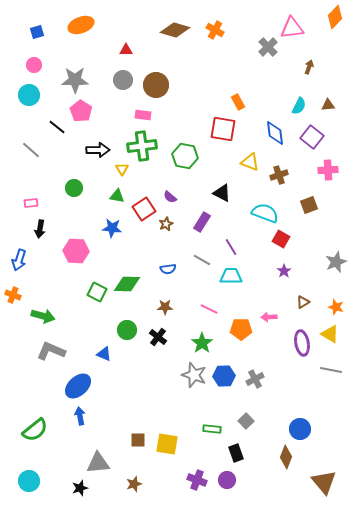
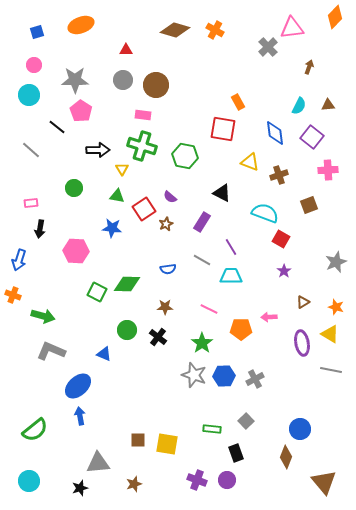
green cross at (142, 146): rotated 24 degrees clockwise
